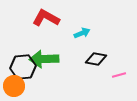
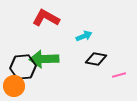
cyan arrow: moved 2 px right, 3 px down
